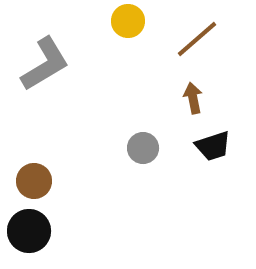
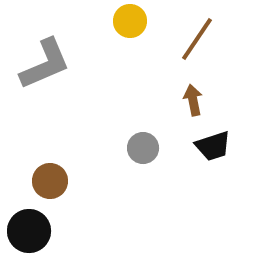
yellow circle: moved 2 px right
brown line: rotated 15 degrees counterclockwise
gray L-shape: rotated 8 degrees clockwise
brown arrow: moved 2 px down
brown circle: moved 16 px right
